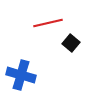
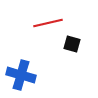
black square: moved 1 px right, 1 px down; rotated 24 degrees counterclockwise
